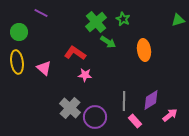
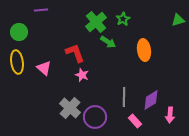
purple line: moved 3 px up; rotated 32 degrees counterclockwise
green star: rotated 16 degrees clockwise
red L-shape: rotated 35 degrees clockwise
pink star: moved 3 px left; rotated 16 degrees clockwise
gray line: moved 4 px up
pink arrow: rotated 133 degrees clockwise
